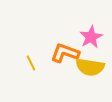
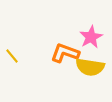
yellow line: moved 19 px left, 7 px up; rotated 14 degrees counterclockwise
